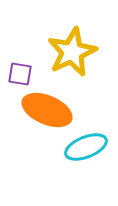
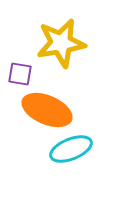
yellow star: moved 11 px left, 9 px up; rotated 15 degrees clockwise
cyan ellipse: moved 15 px left, 2 px down
